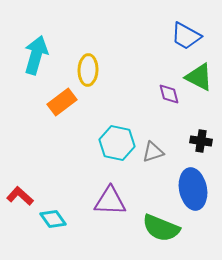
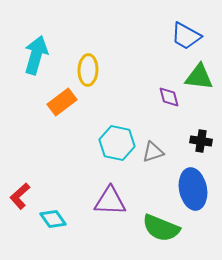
green triangle: rotated 20 degrees counterclockwise
purple diamond: moved 3 px down
red L-shape: rotated 84 degrees counterclockwise
